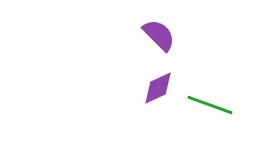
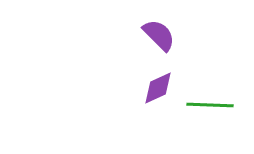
green line: rotated 18 degrees counterclockwise
